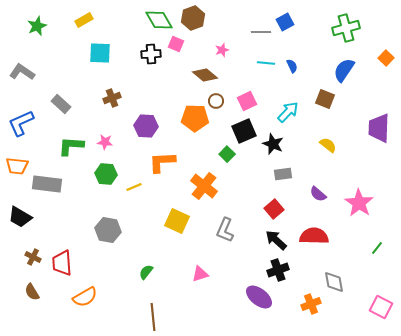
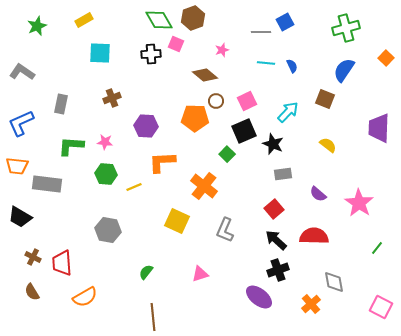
gray rectangle at (61, 104): rotated 60 degrees clockwise
orange cross at (311, 304): rotated 18 degrees counterclockwise
